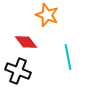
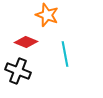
red diamond: rotated 30 degrees counterclockwise
cyan line: moved 3 px left, 3 px up
